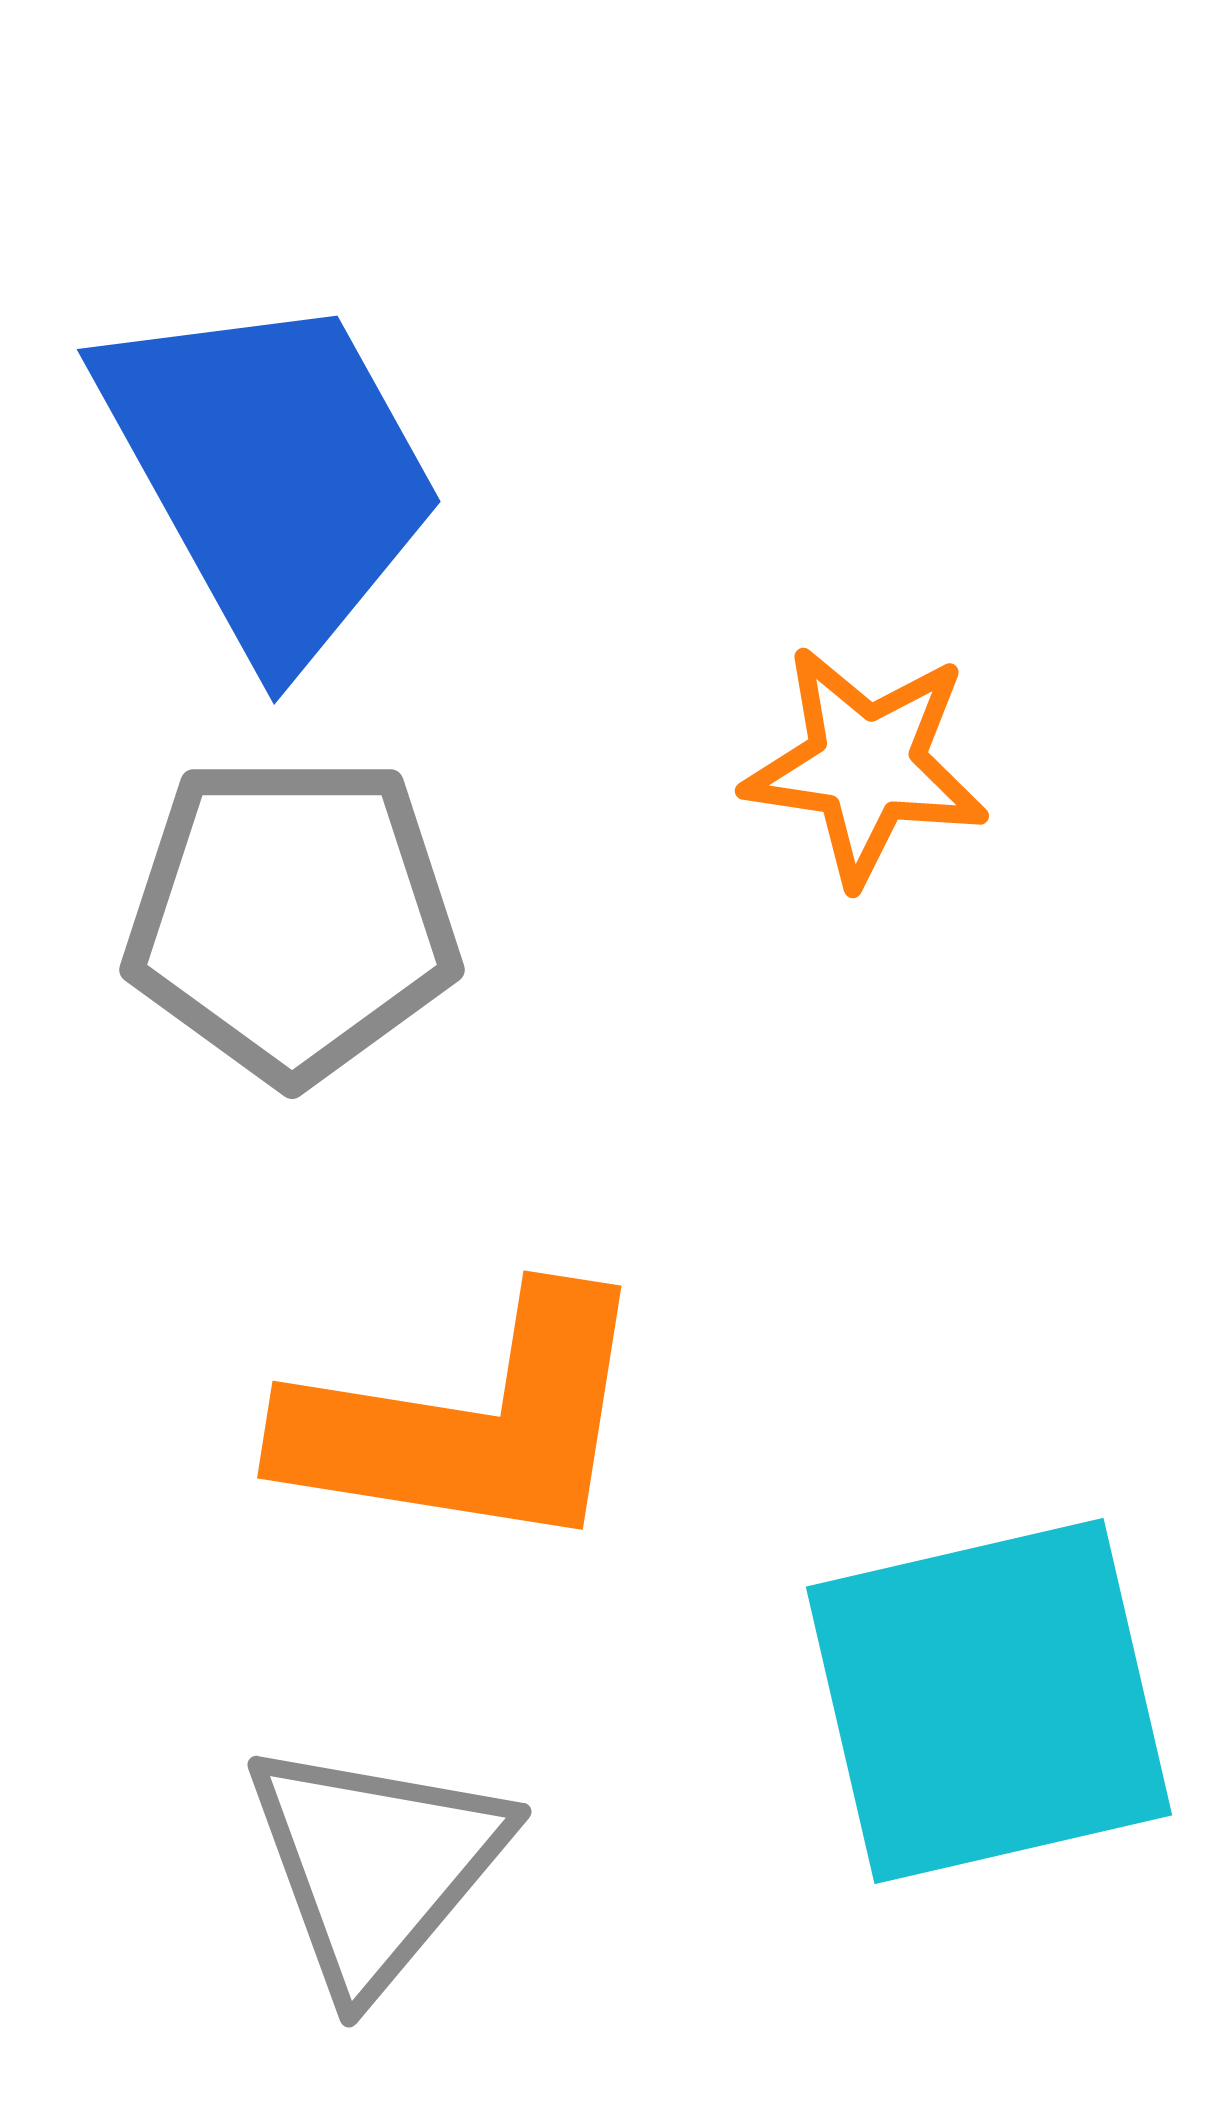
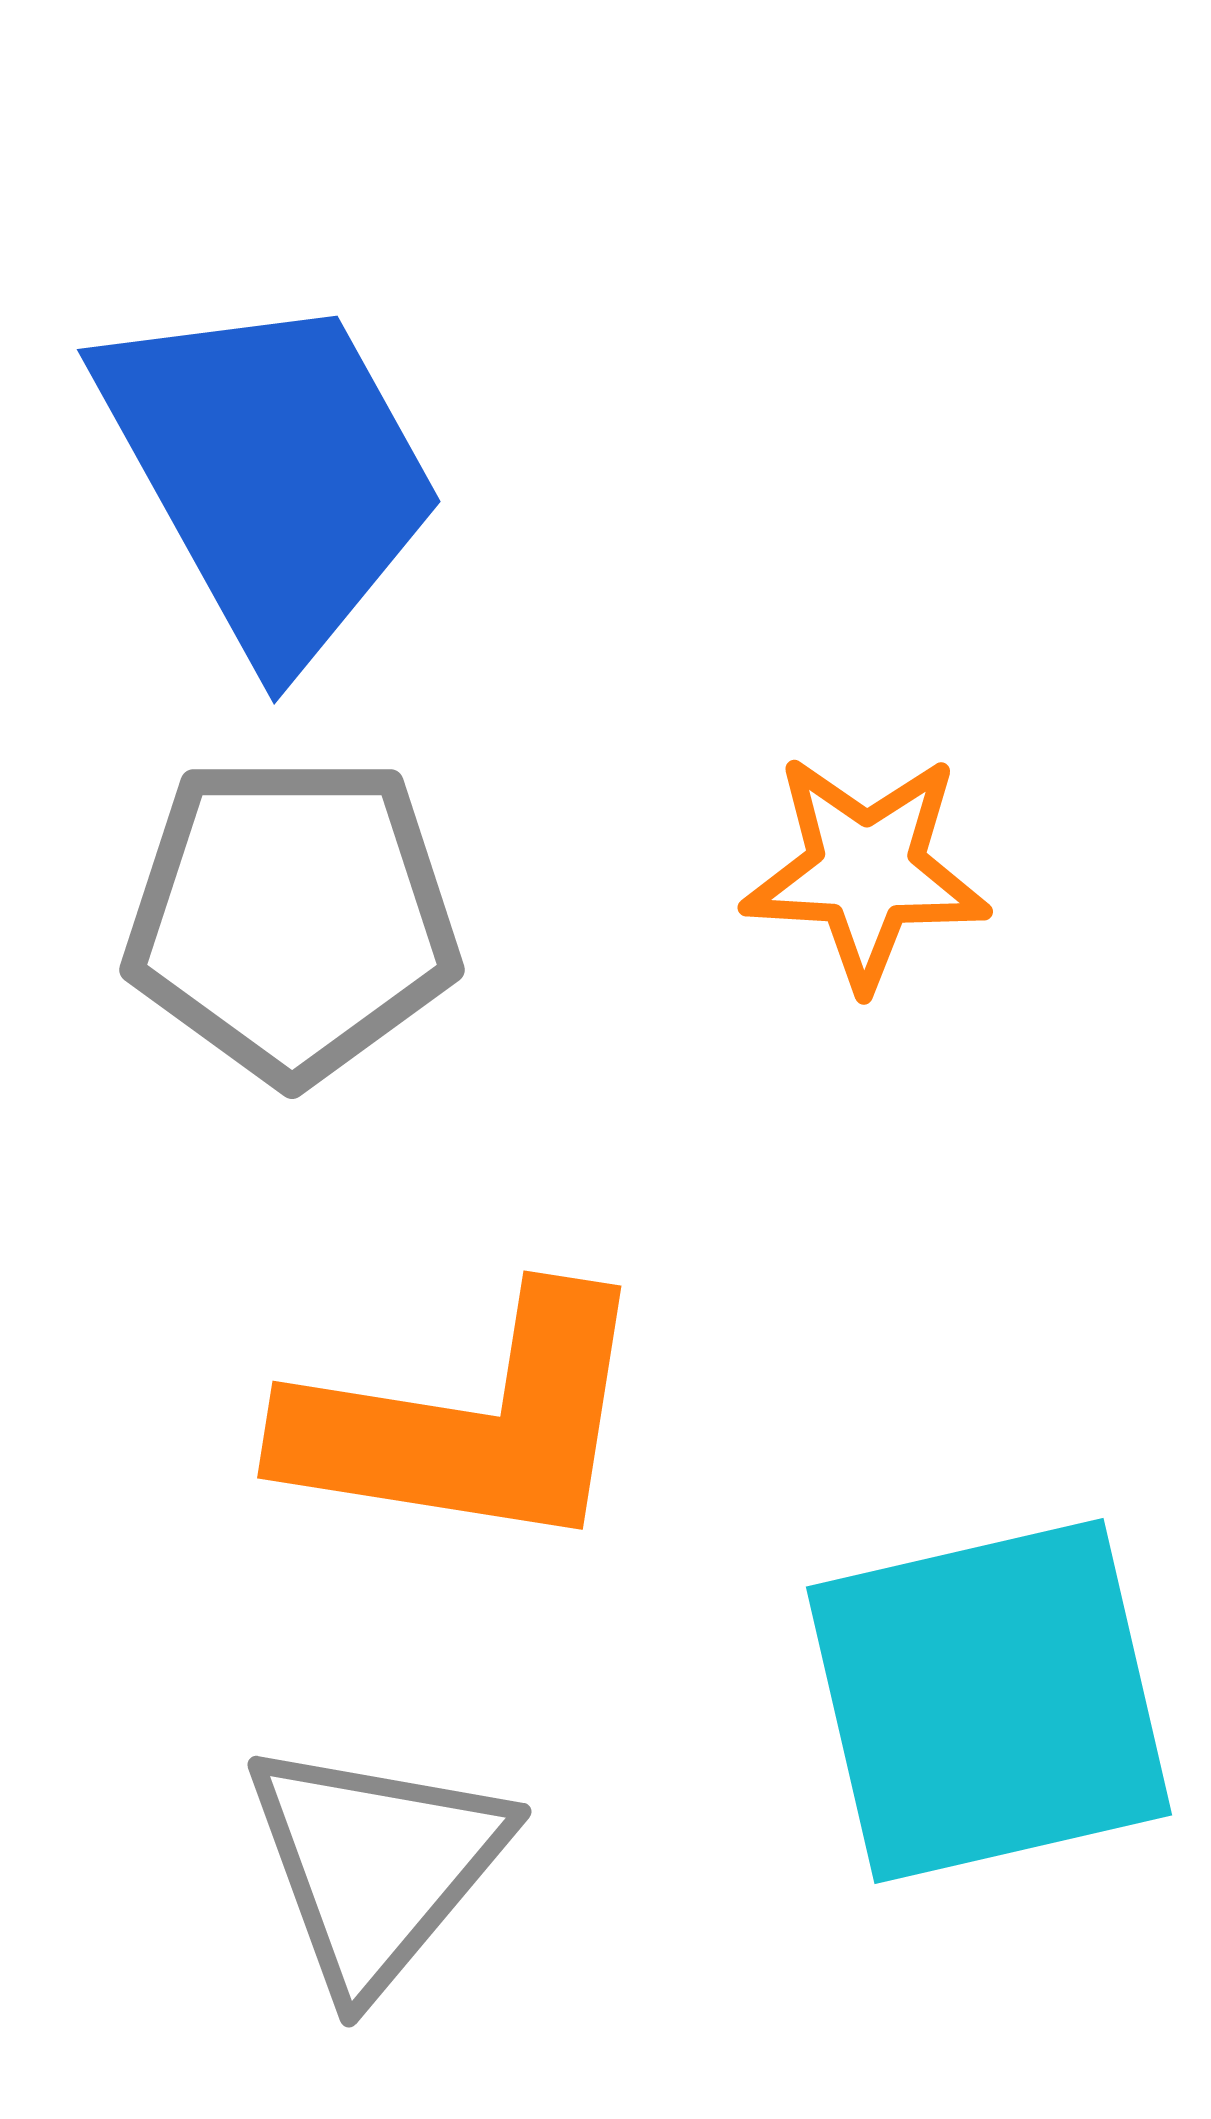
orange star: moved 106 px down; rotated 5 degrees counterclockwise
